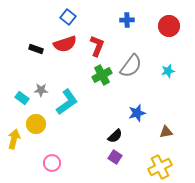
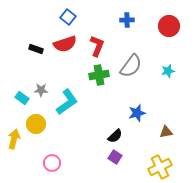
green cross: moved 3 px left; rotated 18 degrees clockwise
